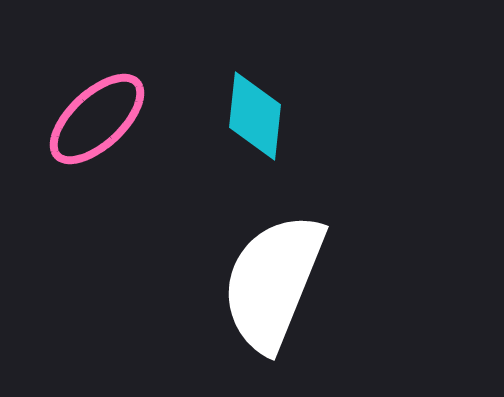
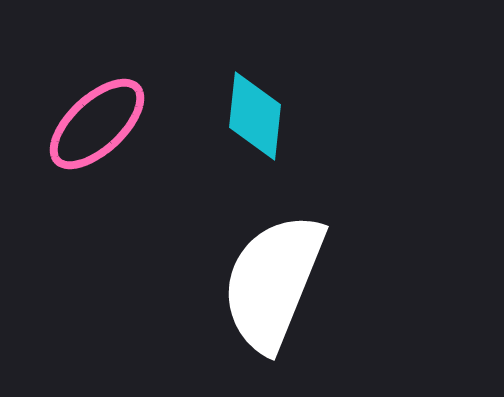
pink ellipse: moved 5 px down
